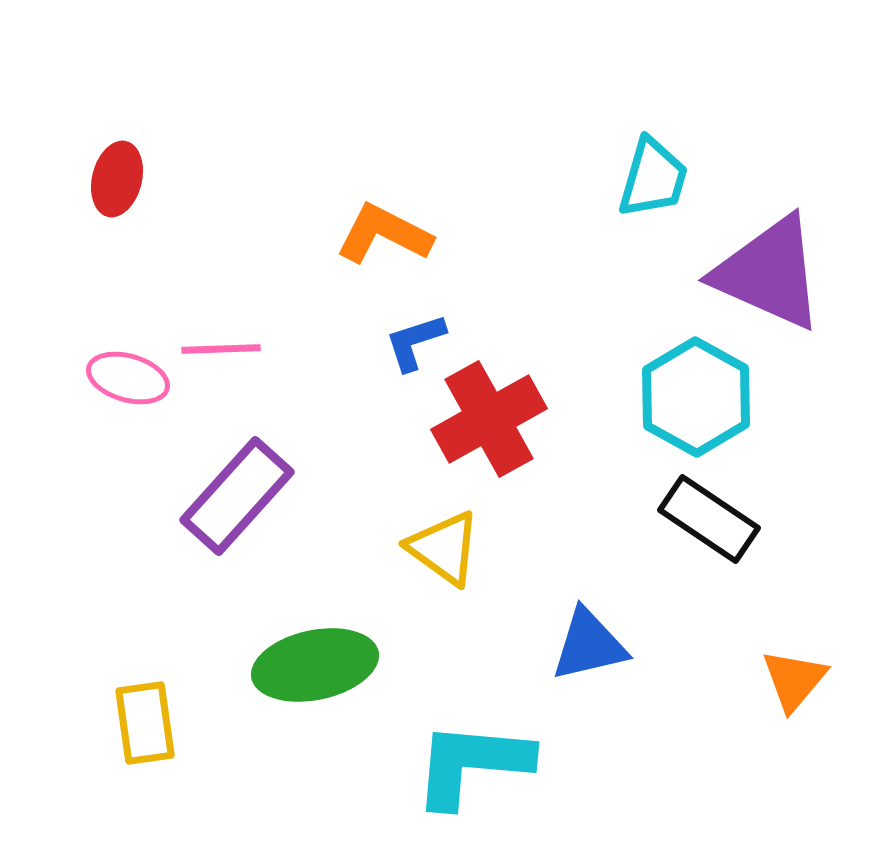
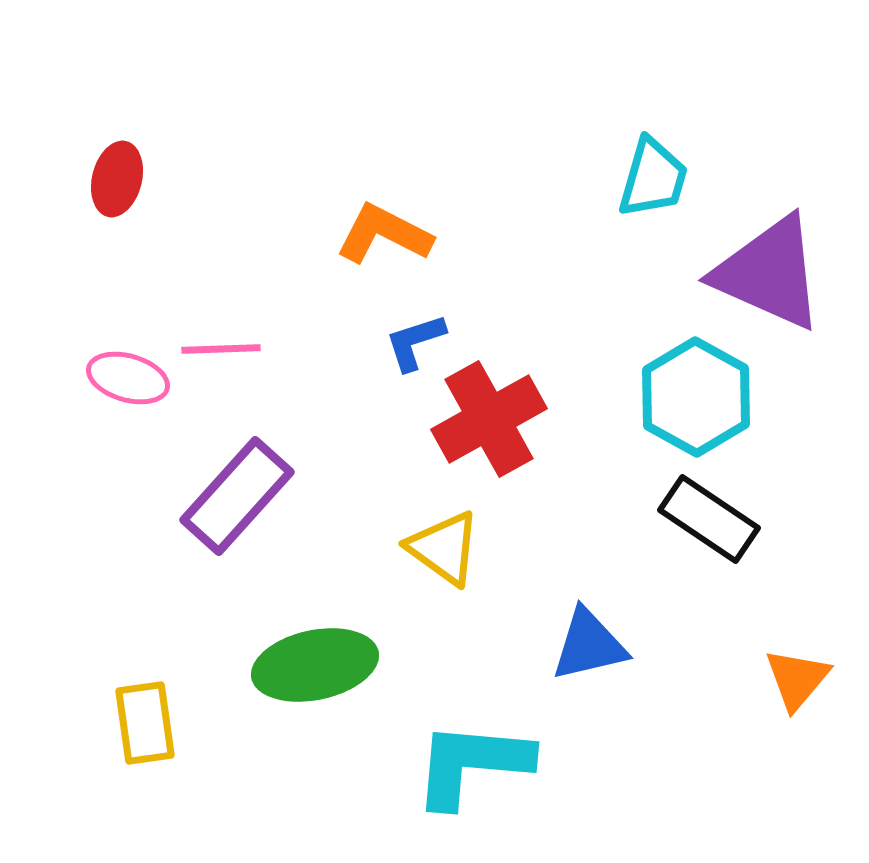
orange triangle: moved 3 px right, 1 px up
